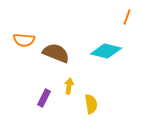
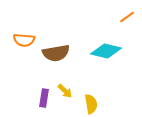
orange line: rotated 35 degrees clockwise
brown semicircle: rotated 148 degrees clockwise
yellow arrow: moved 4 px left, 5 px down; rotated 126 degrees clockwise
purple rectangle: rotated 18 degrees counterclockwise
